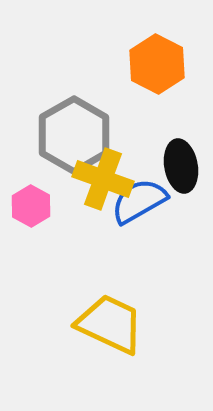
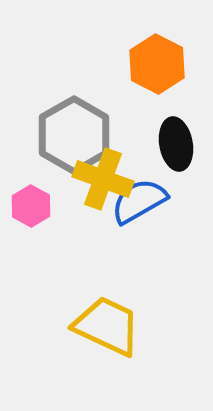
black ellipse: moved 5 px left, 22 px up
yellow trapezoid: moved 3 px left, 2 px down
